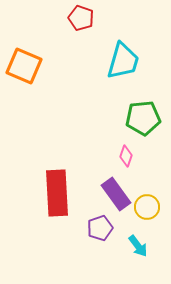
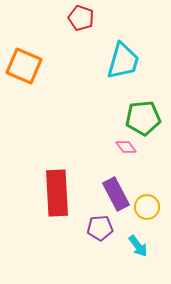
pink diamond: moved 9 px up; rotated 55 degrees counterclockwise
purple rectangle: rotated 8 degrees clockwise
purple pentagon: rotated 15 degrees clockwise
